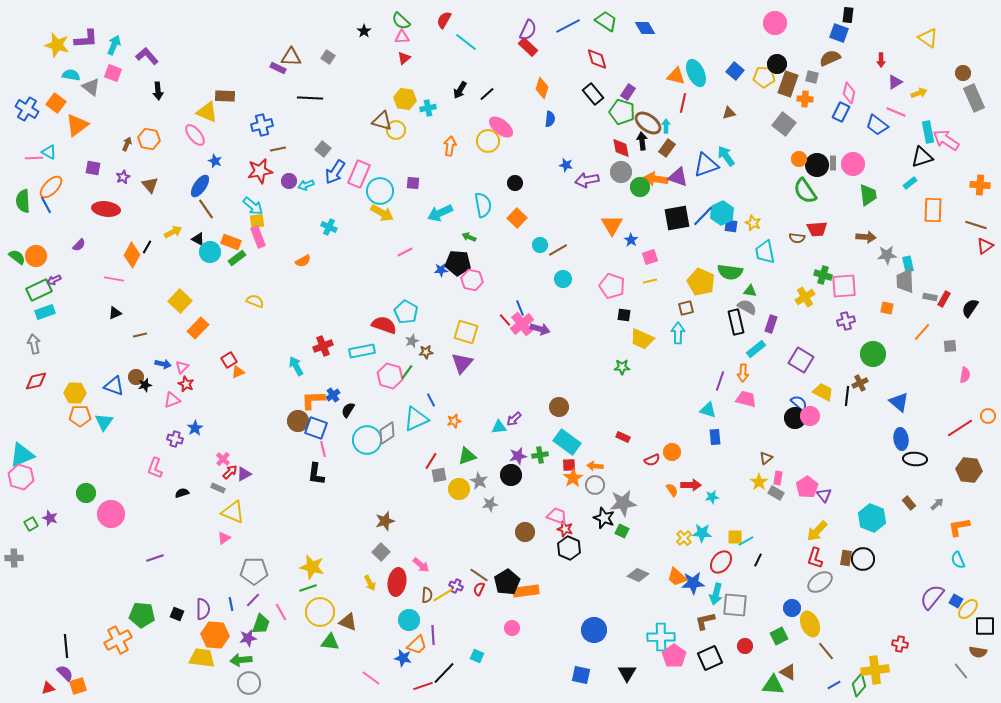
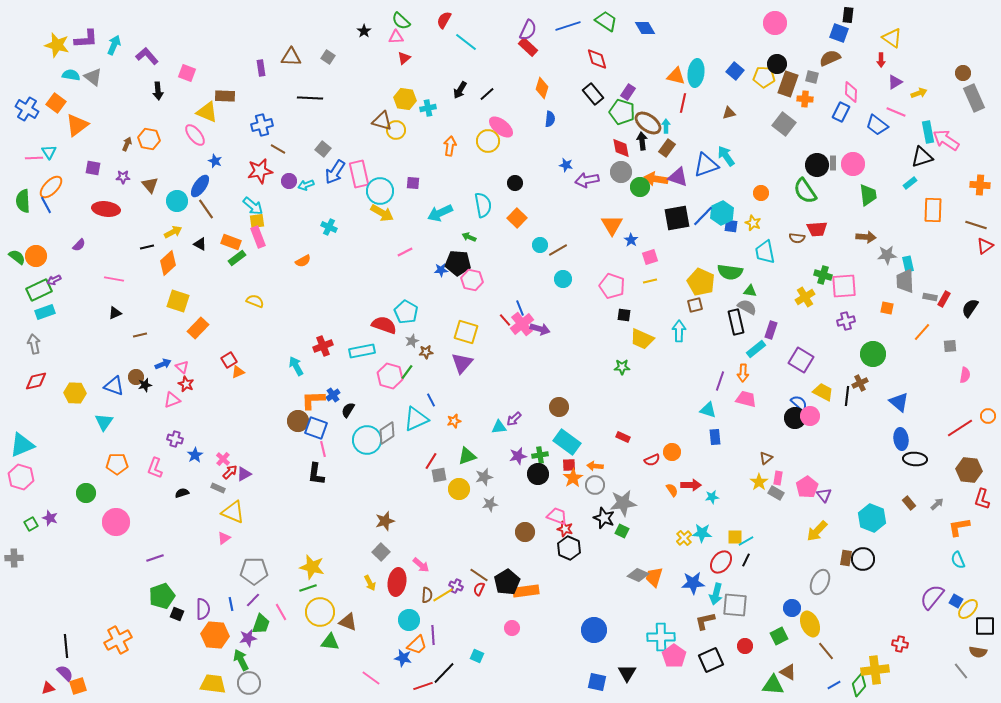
blue line at (568, 26): rotated 10 degrees clockwise
pink triangle at (402, 37): moved 6 px left
yellow triangle at (928, 38): moved 36 px left
purple rectangle at (278, 68): moved 17 px left; rotated 56 degrees clockwise
pink square at (113, 73): moved 74 px right
cyan ellipse at (696, 73): rotated 32 degrees clockwise
gray triangle at (91, 87): moved 2 px right, 10 px up
pink diamond at (849, 93): moved 2 px right, 1 px up; rotated 10 degrees counterclockwise
brown line at (278, 149): rotated 42 degrees clockwise
cyan triangle at (49, 152): rotated 28 degrees clockwise
orange circle at (799, 159): moved 38 px left, 34 px down
pink rectangle at (359, 174): rotated 36 degrees counterclockwise
purple star at (123, 177): rotated 24 degrees clockwise
black triangle at (198, 239): moved 2 px right, 5 px down
black line at (147, 247): rotated 48 degrees clockwise
cyan circle at (210, 252): moved 33 px left, 51 px up
orange diamond at (132, 255): moved 36 px right, 8 px down; rotated 20 degrees clockwise
yellow square at (180, 301): moved 2 px left; rotated 25 degrees counterclockwise
brown square at (686, 308): moved 9 px right, 3 px up
purple rectangle at (771, 324): moved 6 px down
cyan arrow at (678, 333): moved 1 px right, 2 px up
blue arrow at (163, 364): rotated 35 degrees counterclockwise
pink triangle at (182, 367): rotated 32 degrees counterclockwise
orange pentagon at (80, 416): moved 37 px right, 48 px down
blue star at (195, 428): moved 27 px down
cyan triangle at (22, 455): moved 10 px up
black circle at (511, 475): moved 27 px right, 1 px up
gray star at (479, 481): moved 5 px right, 4 px up; rotated 30 degrees clockwise
pink circle at (111, 514): moved 5 px right, 8 px down
red L-shape at (815, 558): moved 167 px right, 59 px up
black line at (758, 560): moved 12 px left
orange trapezoid at (677, 577): moved 23 px left; rotated 65 degrees clockwise
gray ellipse at (820, 582): rotated 30 degrees counterclockwise
green pentagon at (142, 615): moved 20 px right, 19 px up; rotated 25 degrees counterclockwise
yellow trapezoid at (202, 658): moved 11 px right, 26 px down
black square at (710, 658): moved 1 px right, 2 px down
green arrow at (241, 660): rotated 70 degrees clockwise
blue square at (581, 675): moved 16 px right, 7 px down
